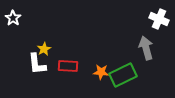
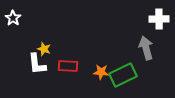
white cross: rotated 24 degrees counterclockwise
yellow star: rotated 24 degrees counterclockwise
